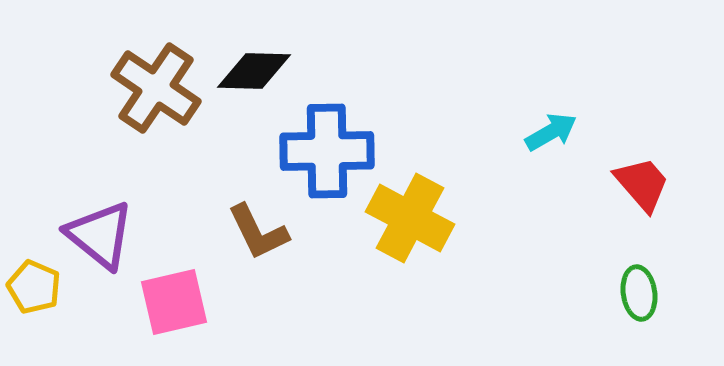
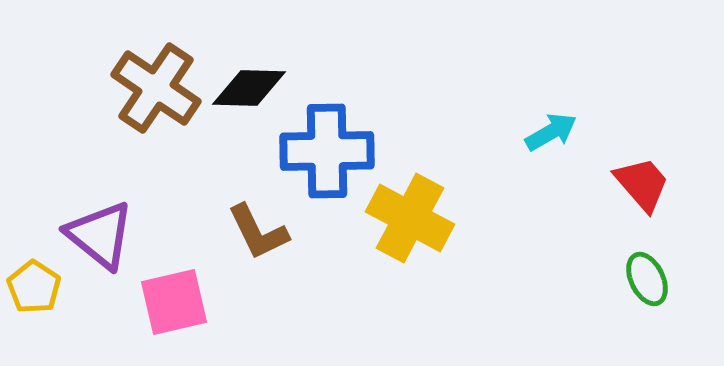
black diamond: moved 5 px left, 17 px down
yellow pentagon: rotated 10 degrees clockwise
green ellipse: moved 8 px right, 14 px up; rotated 18 degrees counterclockwise
